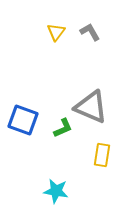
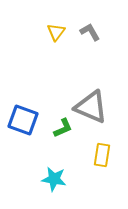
cyan star: moved 2 px left, 12 px up
